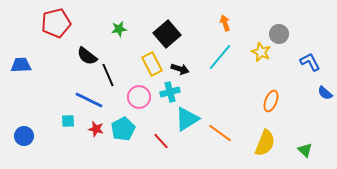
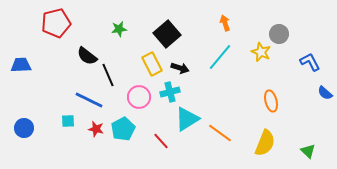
black arrow: moved 1 px up
orange ellipse: rotated 35 degrees counterclockwise
blue circle: moved 8 px up
green triangle: moved 3 px right, 1 px down
